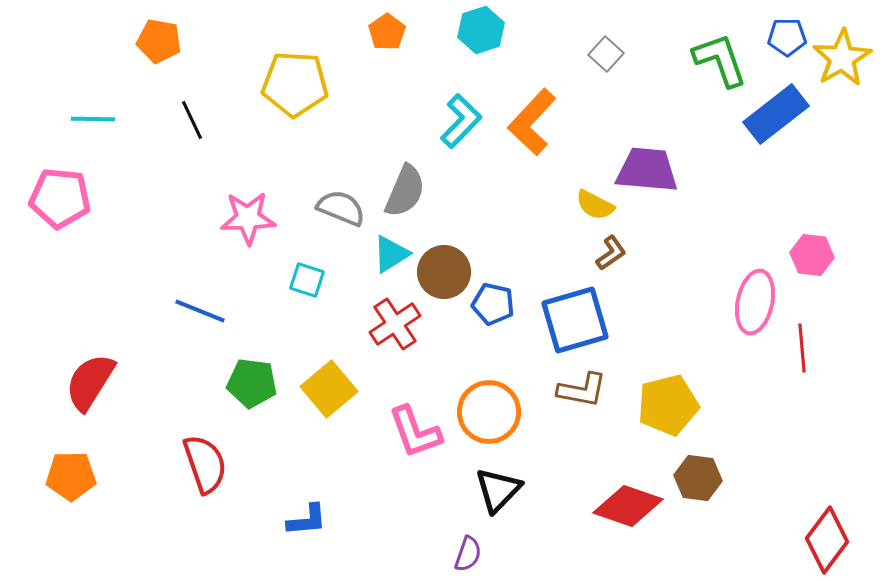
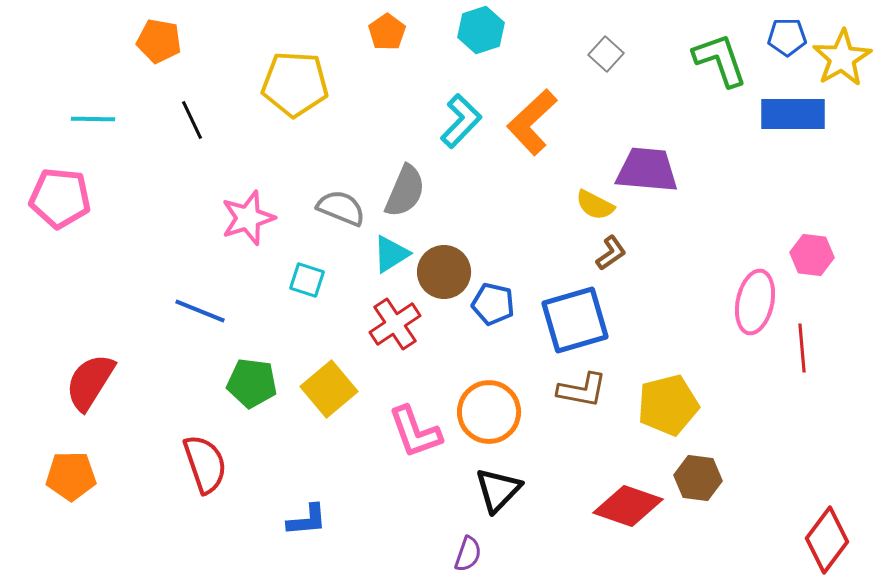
blue rectangle at (776, 114): moved 17 px right; rotated 38 degrees clockwise
orange L-shape at (532, 122): rotated 4 degrees clockwise
pink star at (248, 218): rotated 16 degrees counterclockwise
